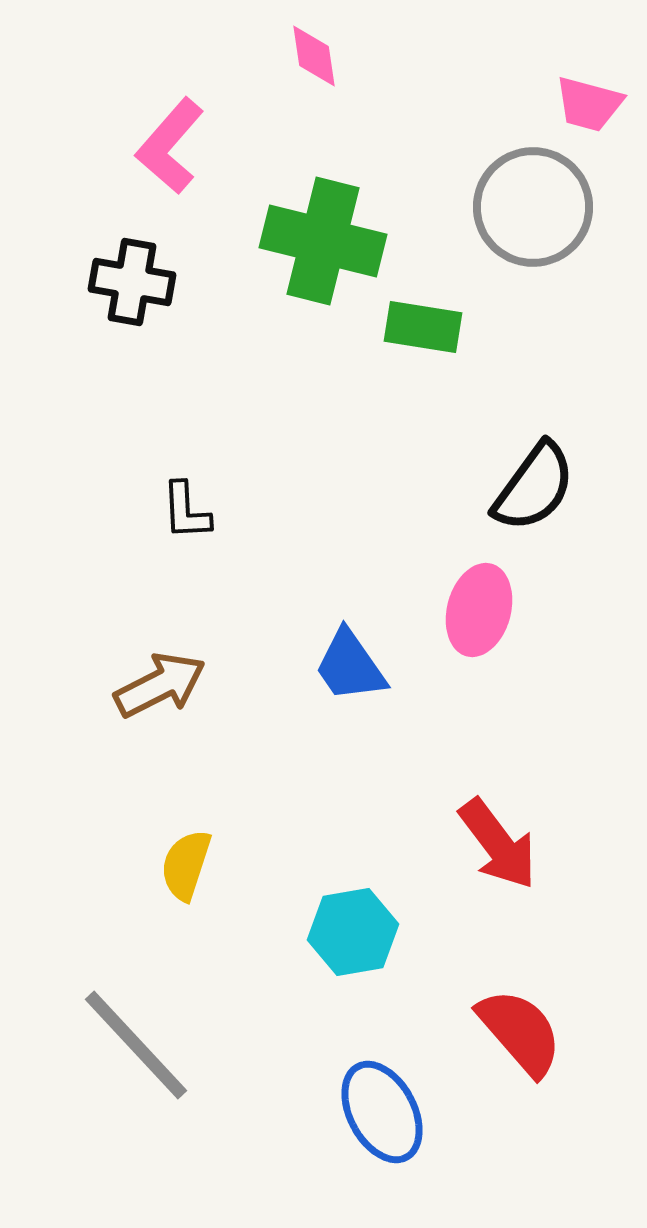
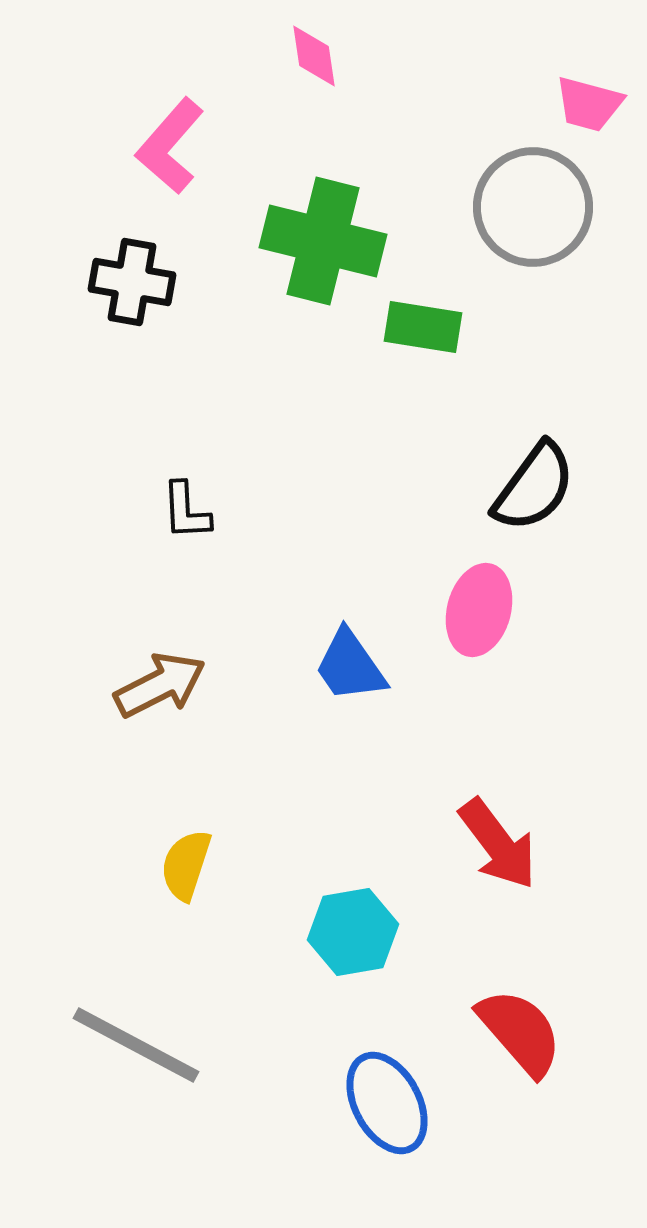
gray line: rotated 19 degrees counterclockwise
blue ellipse: moved 5 px right, 9 px up
